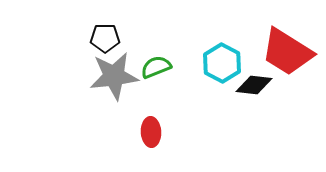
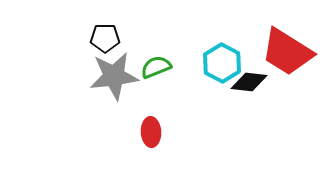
black diamond: moved 5 px left, 3 px up
